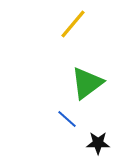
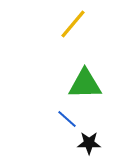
green triangle: moved 2 px left, 1 px down; rotated 36 degrees clockwise
black star: moved 9 px left
